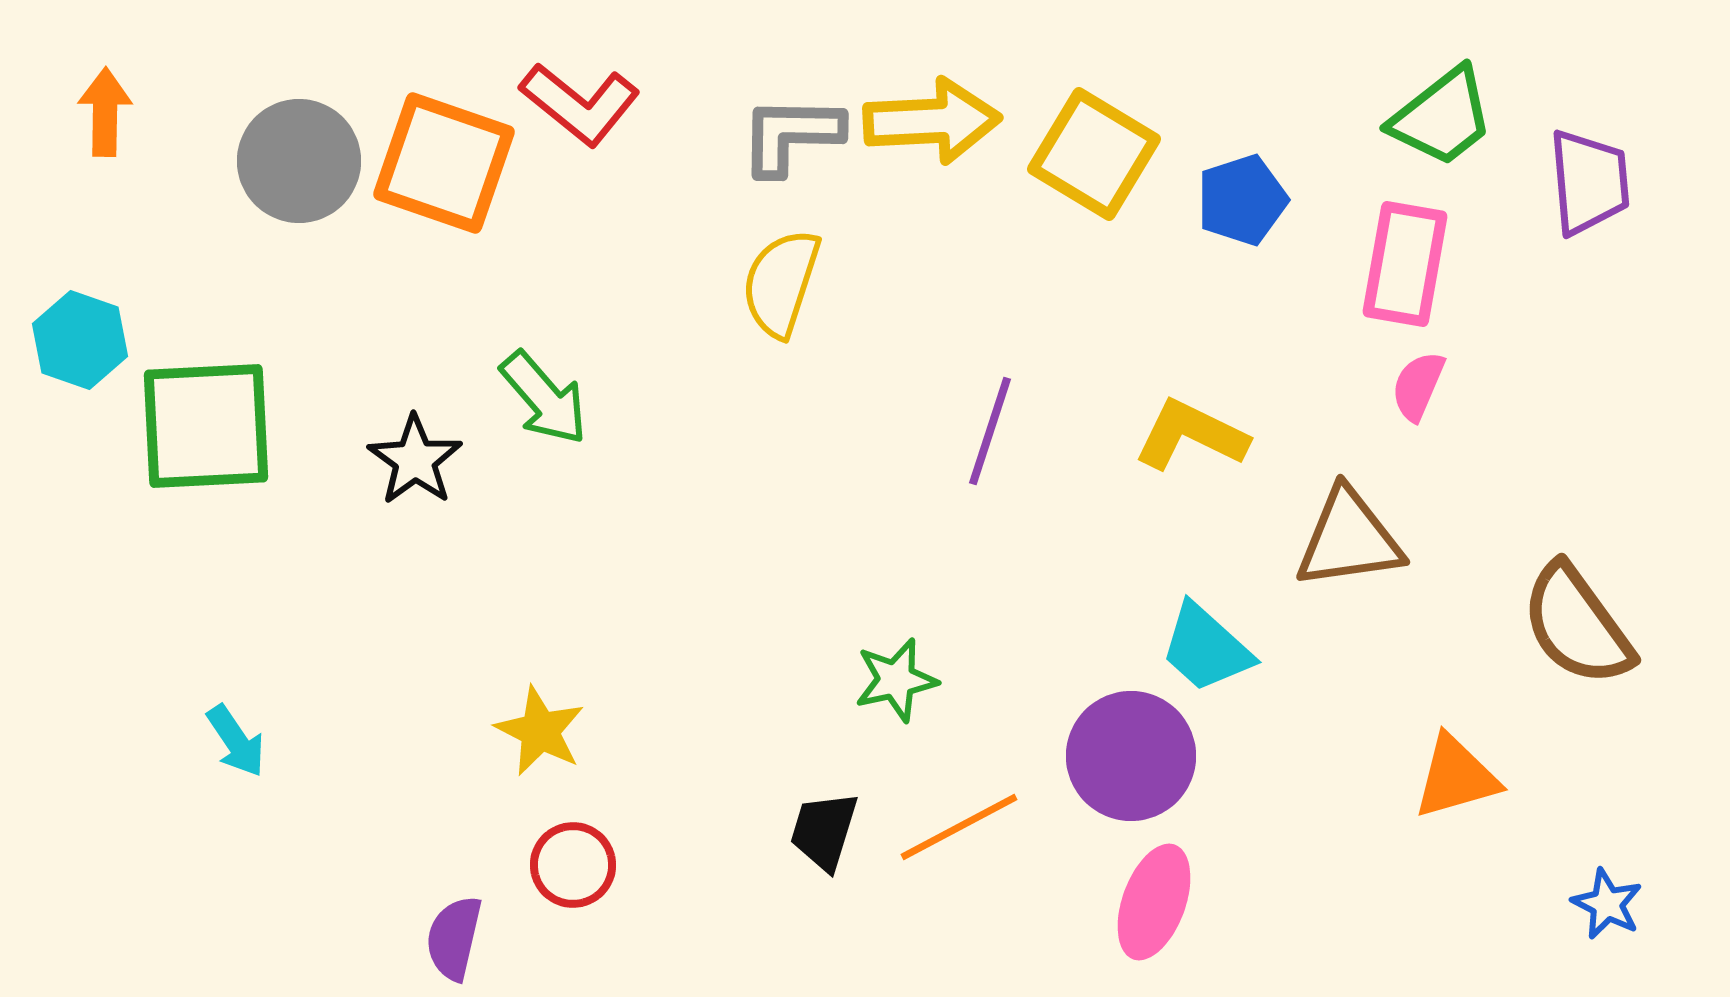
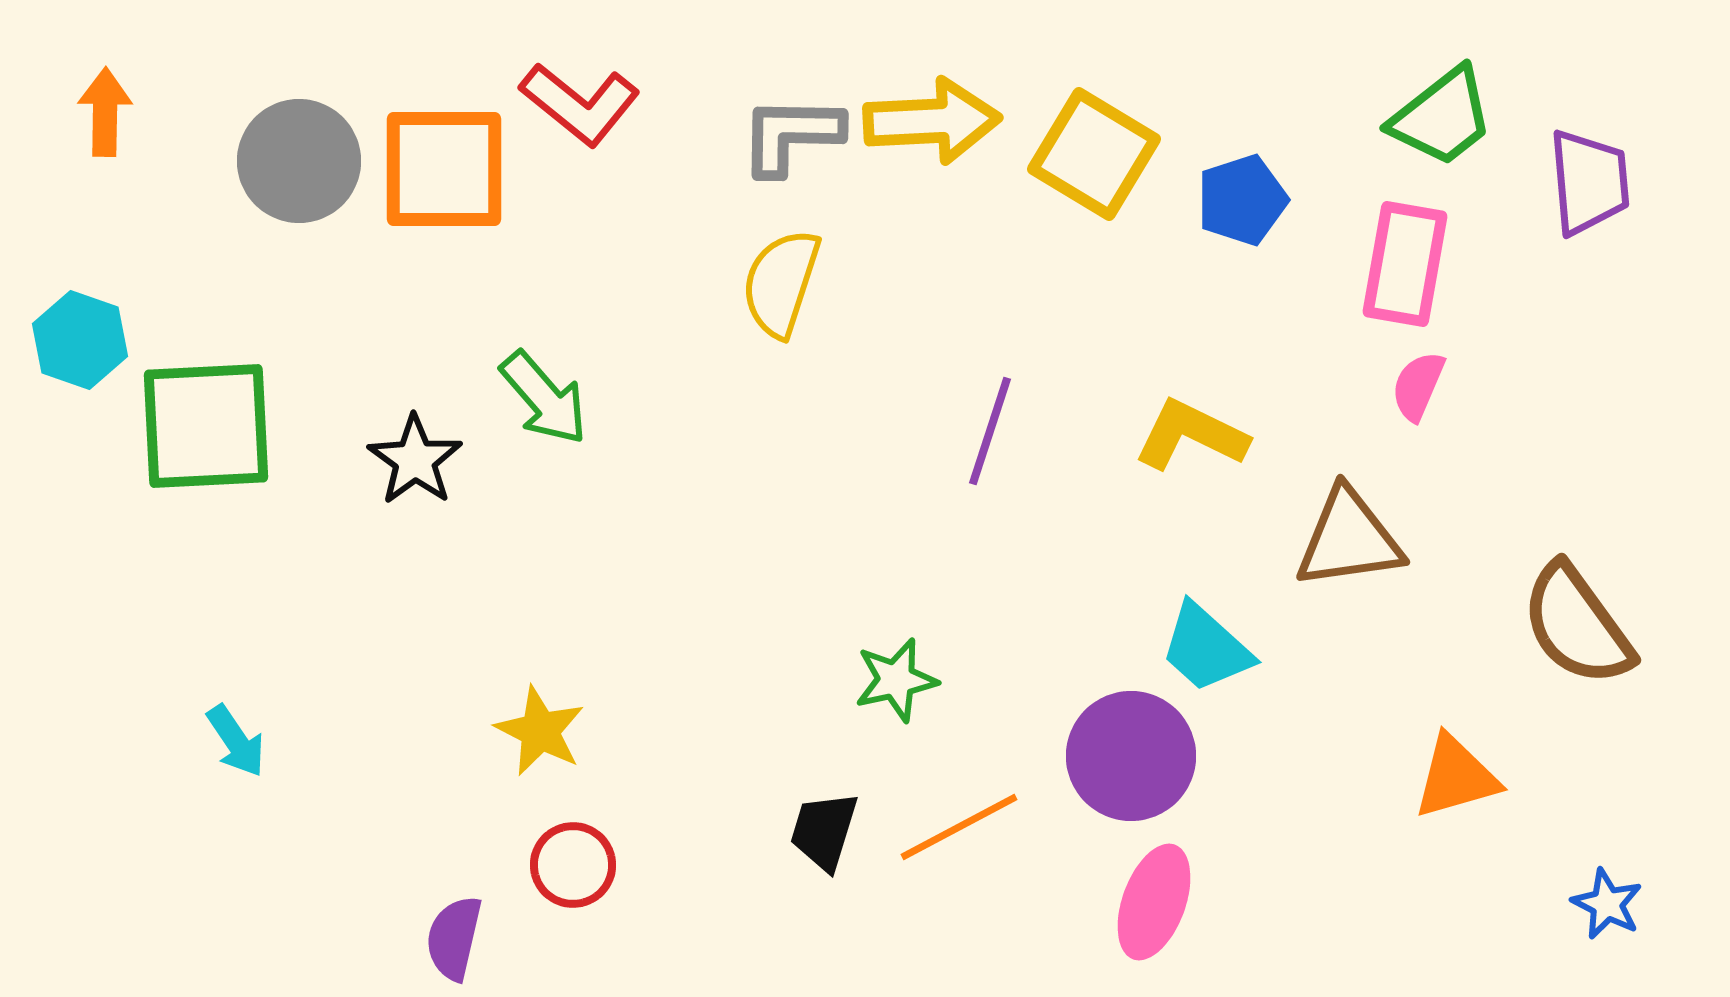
orange square: moved 6 px down; rotated 19 degrees counterclockwise
